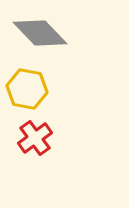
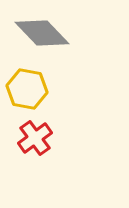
gray diamond: moved 2 px right
